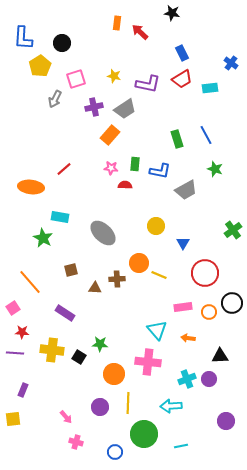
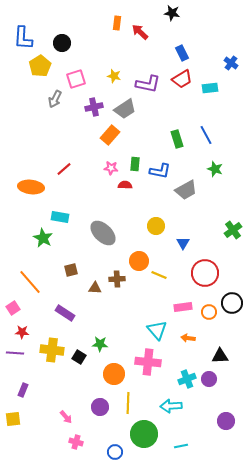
orange circle at (139, 263): moved 2 px up
